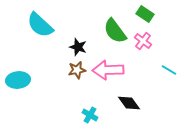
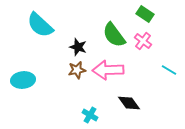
green semicircle: moved 1 px left, 4 px down
cyan ellipse: moved 5 px right
